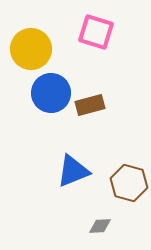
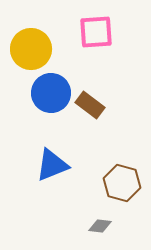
pink square: rotated 21 degrees counterclockwise
brown rectangle: rotated 52 degrees clockwise
blue triangle: moved 21 px left, 6 px up
brown hexagon: moved 7 px left
gray diamond: rotated 10 degrees clockwise
